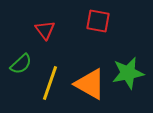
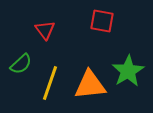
red square: moved 4 px right
green star: moved 2 px up; rotated 20 degrees counterclockwise
orange triangle: moved 1 px down; rotated 36 degrees counterclockwise
